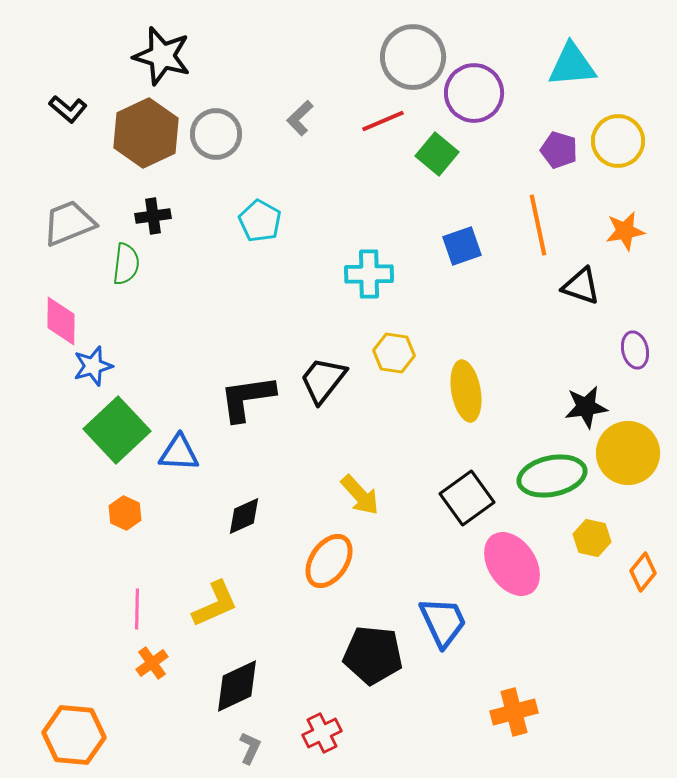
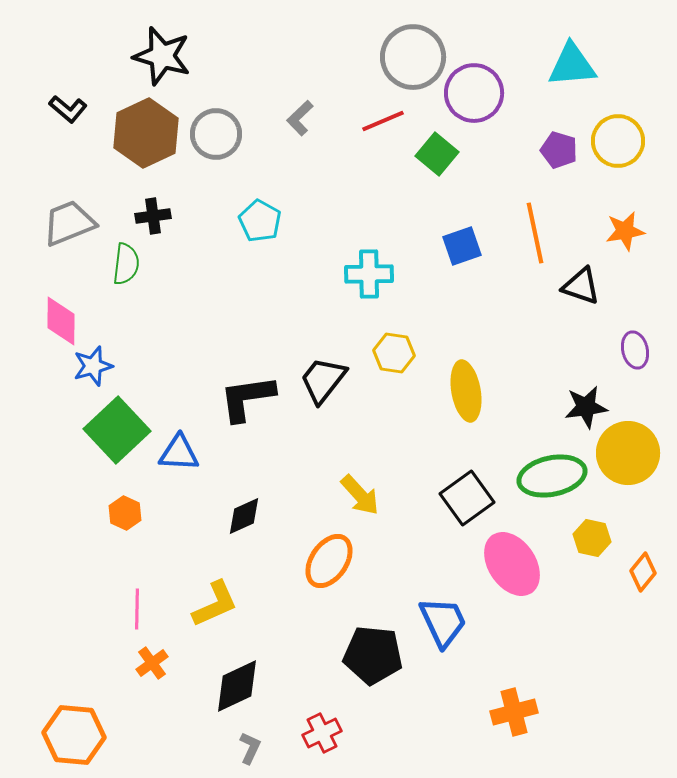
orange line at (538, 225): moved 3 px left, 8 px down
